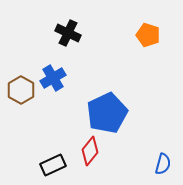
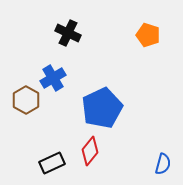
brown hexagon: moved 5 px right, 10 px down
blue pentagon: moved 5 px left, 5 px up
black rectangle: moved 1 px left, 2 px up
